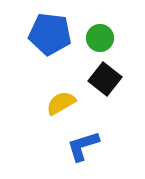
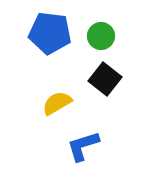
blue pentagon: moved 1 px up
green circle: moved 1 px right, 2 px up
yellow semicircle: moved 4 px left
